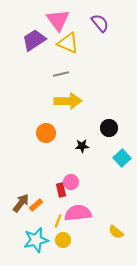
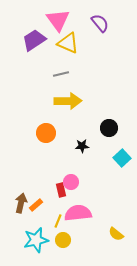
brown arrow: rotated 24 degrees counterclockwise
yellow semicircle: moved 2 px down
